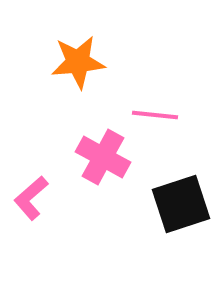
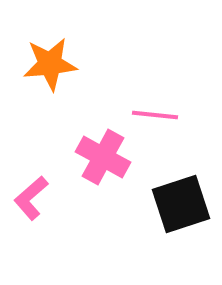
orange star: moved 28 px left, 2 px down
